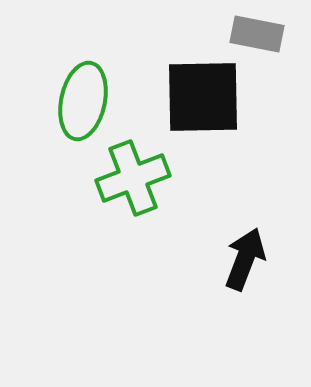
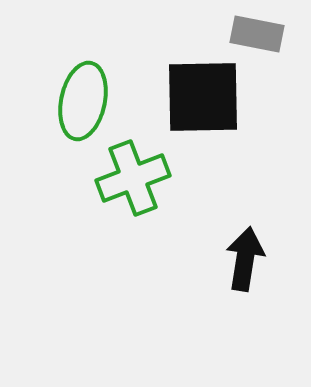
black arrow: rotated 12 degrees counterclockwise
